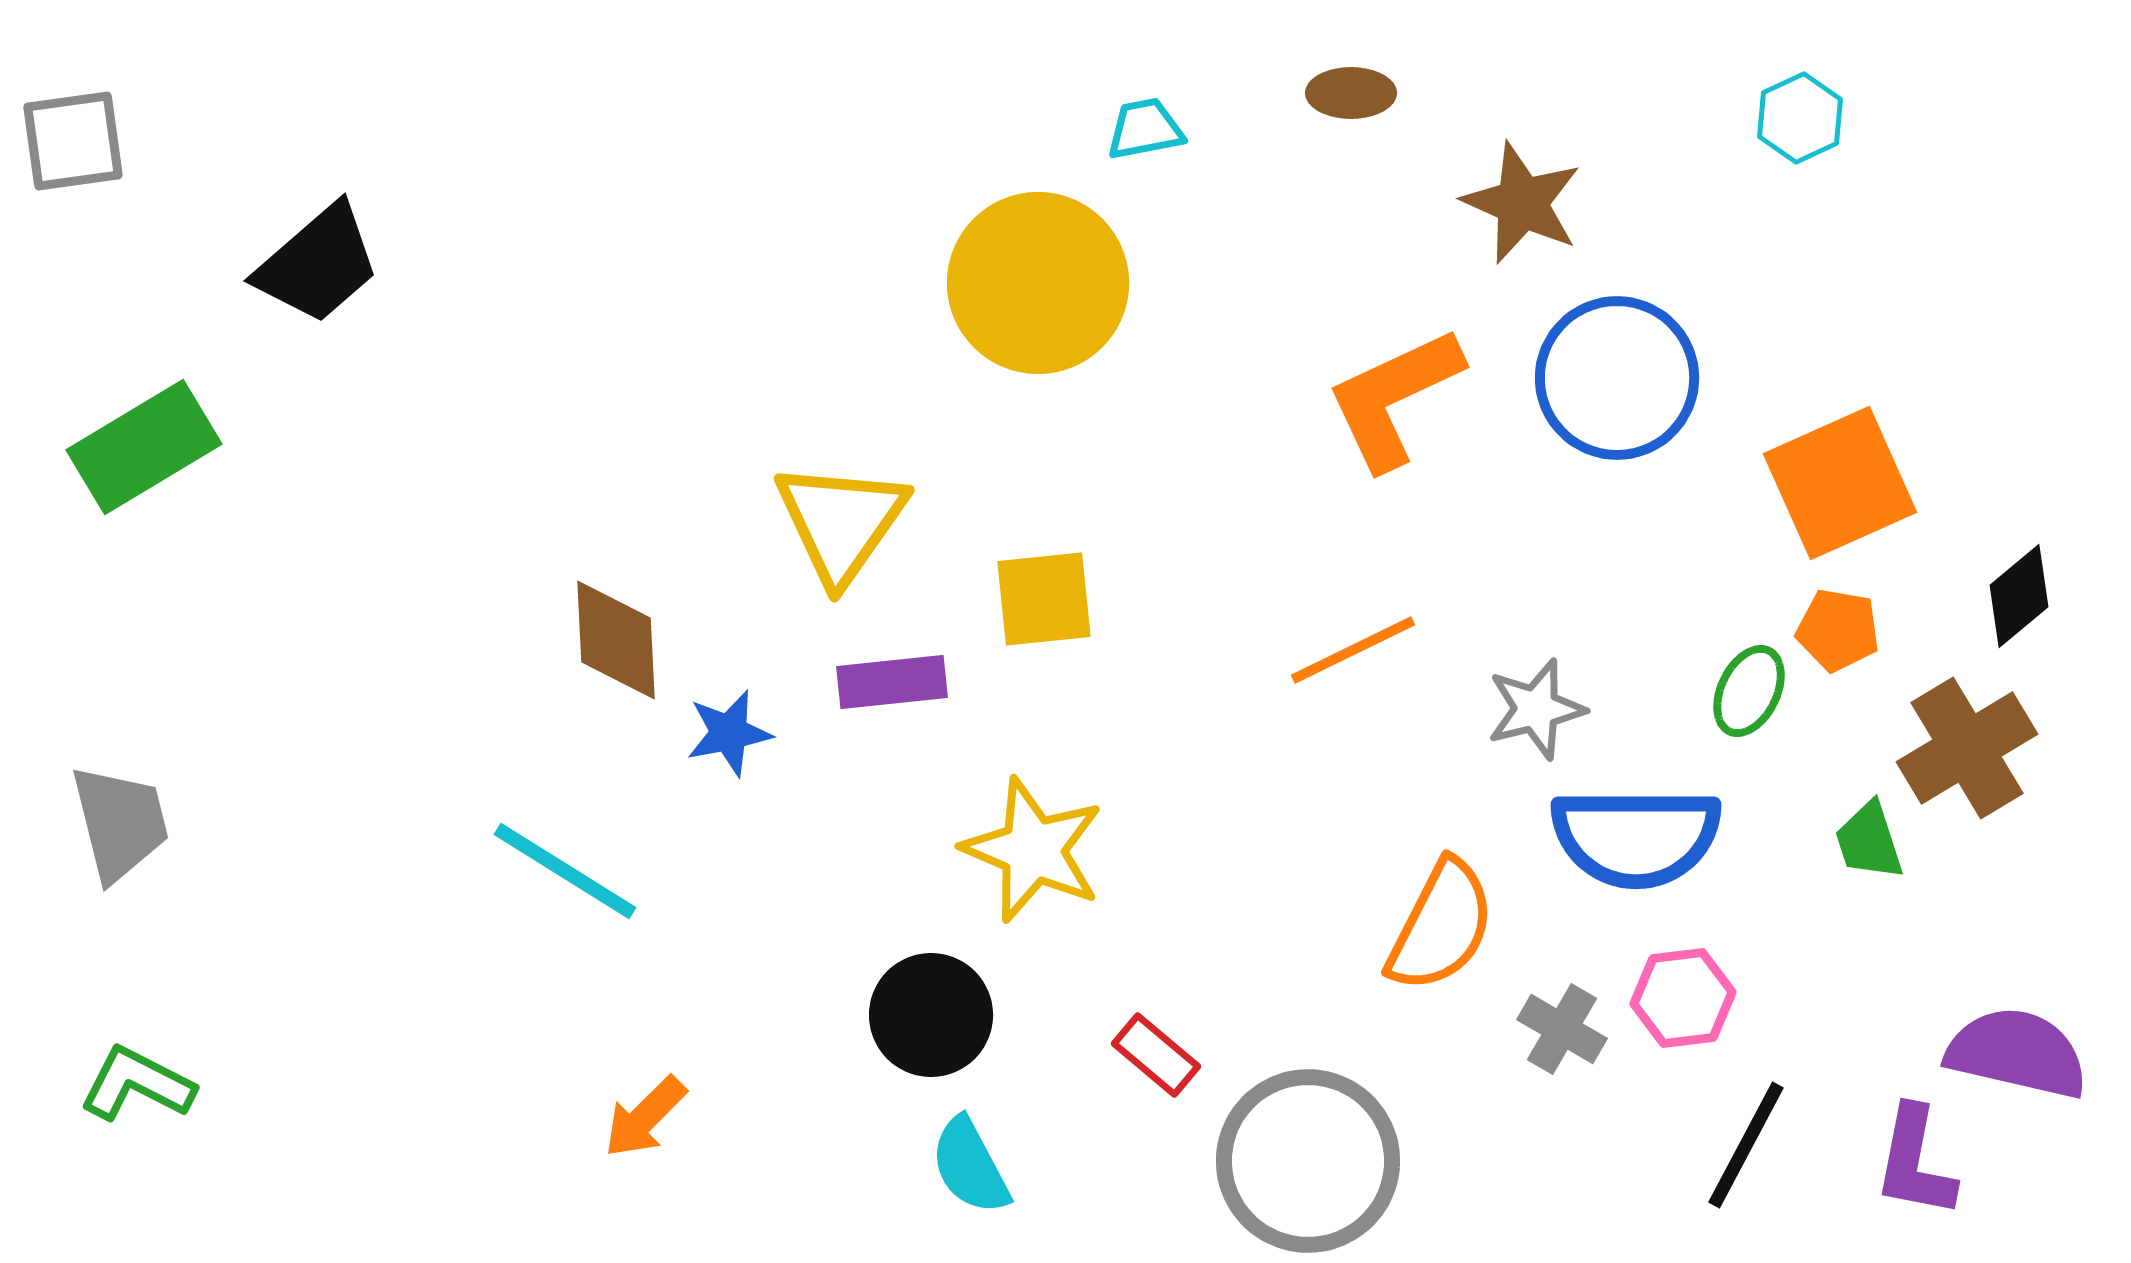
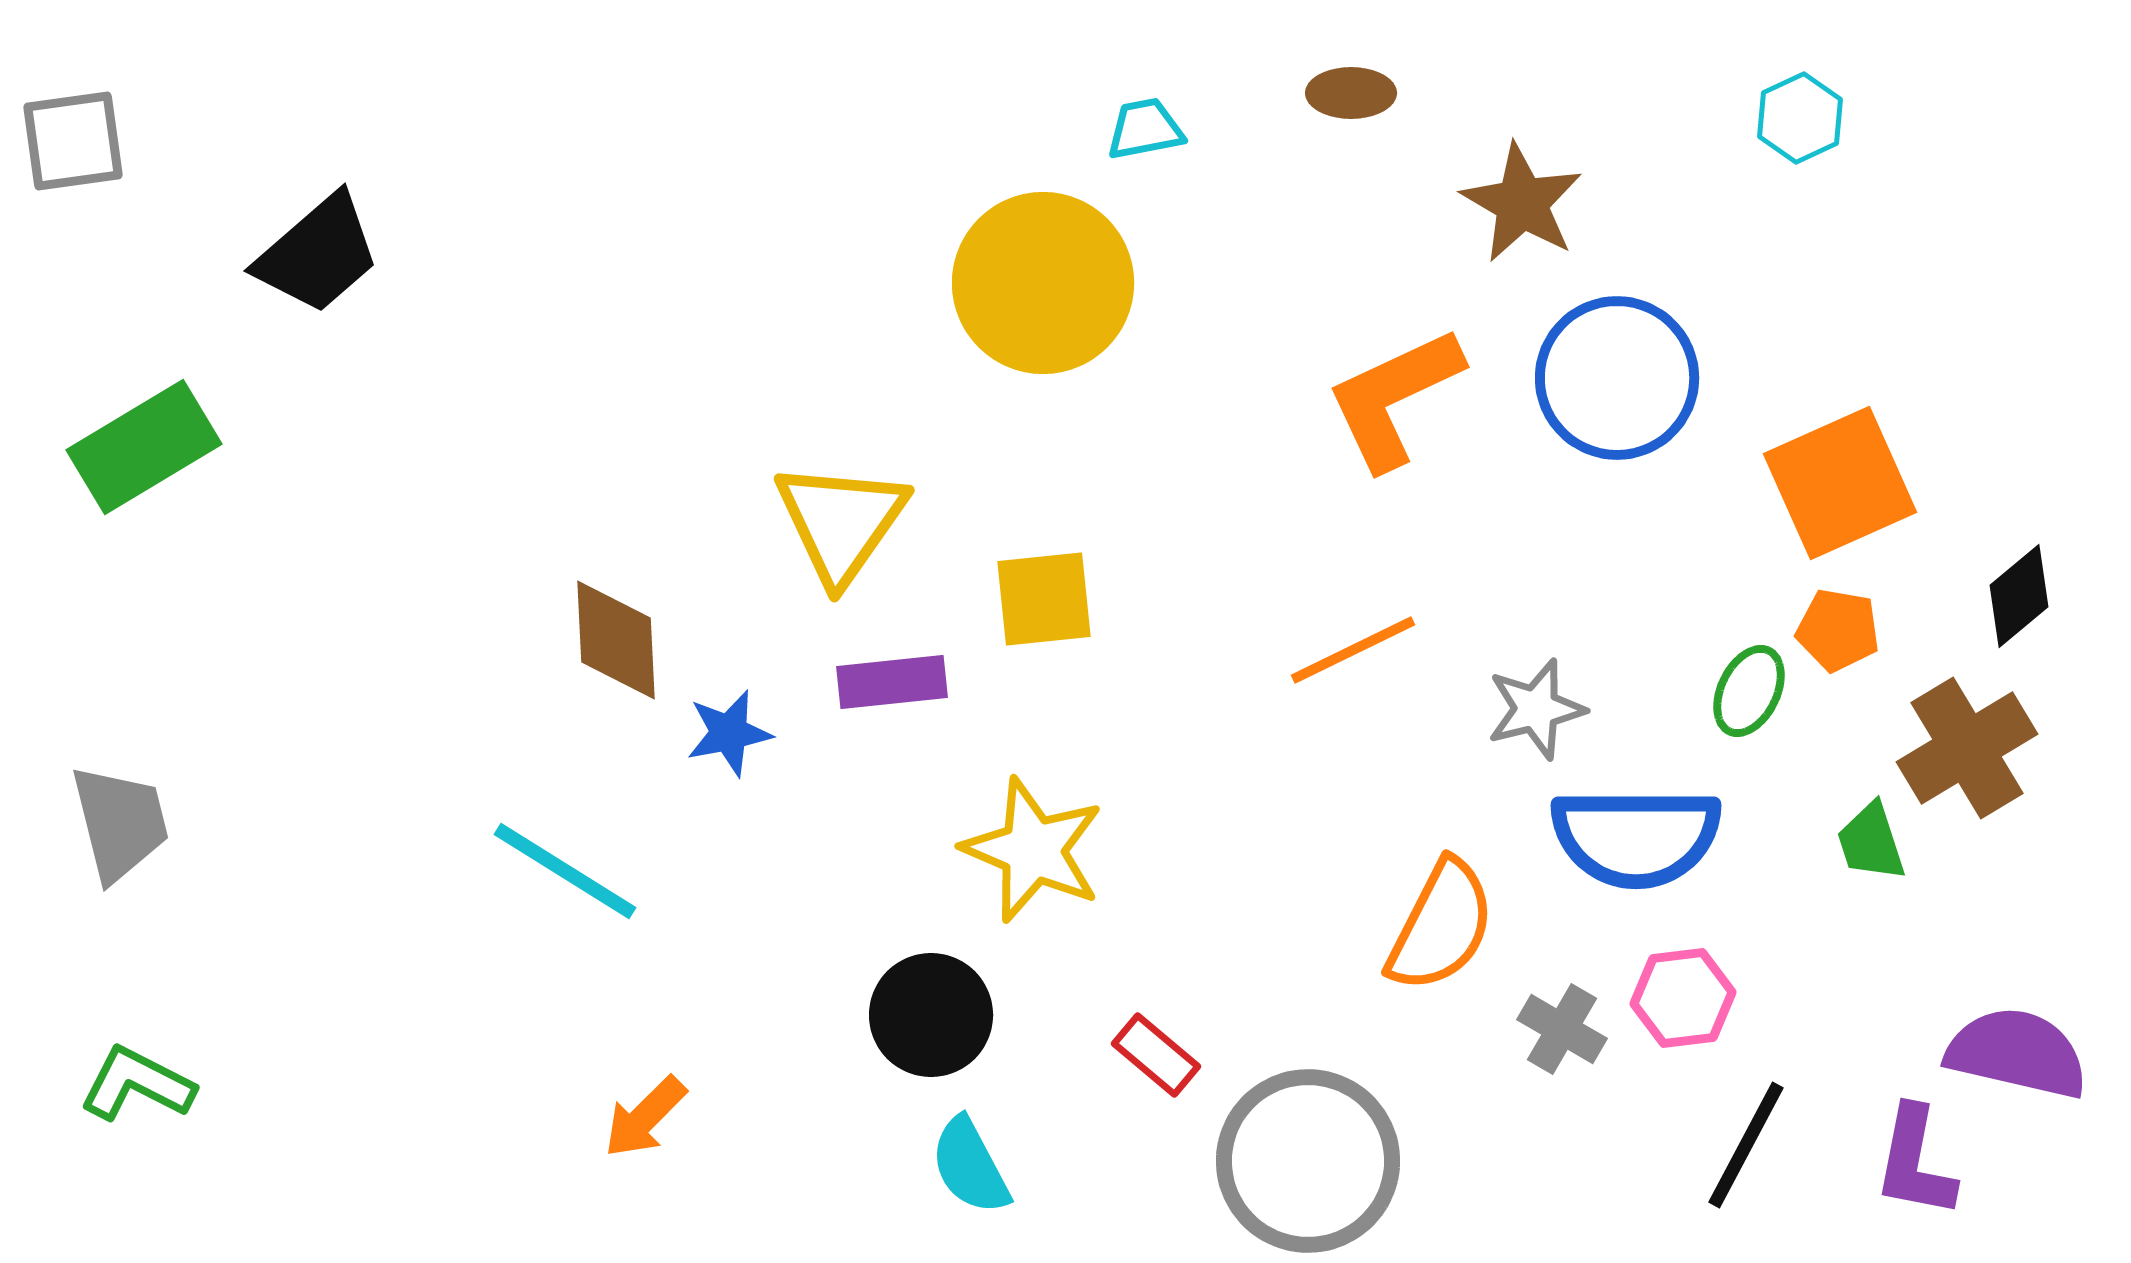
brown star: rotated 6 degrees clockwise
black trapezoid: moved 10 px up
yellow circle: moved 5 px right
green trapezoid: moved 2 px right, 1 px down
